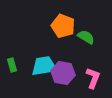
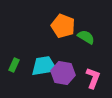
green rectangle: moved 2 px right; rotated 40 degrees clockwise
